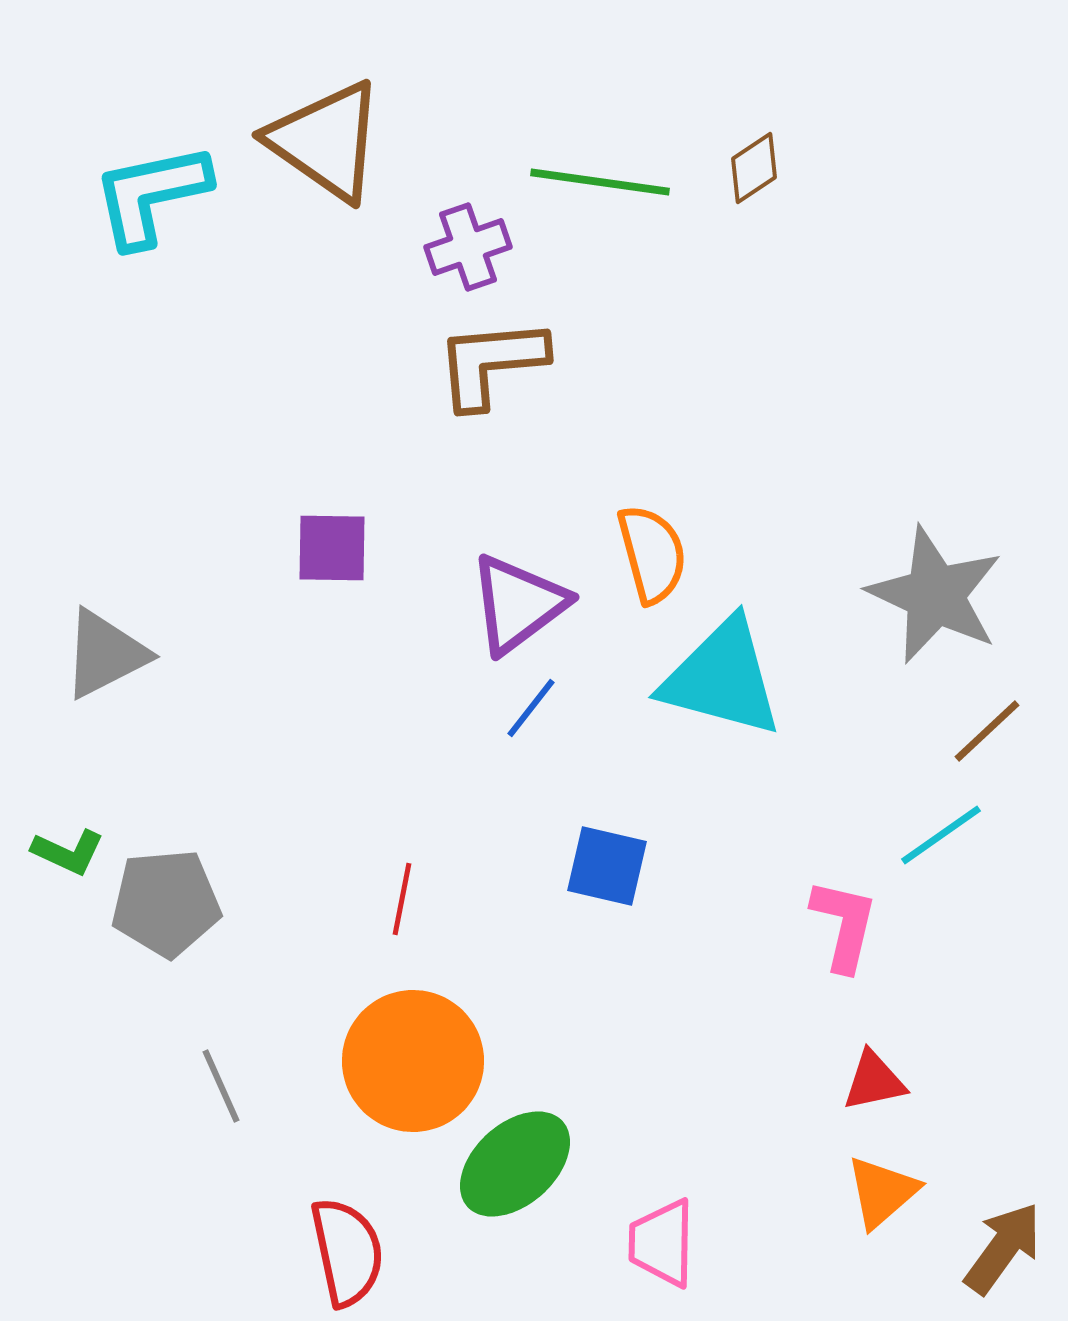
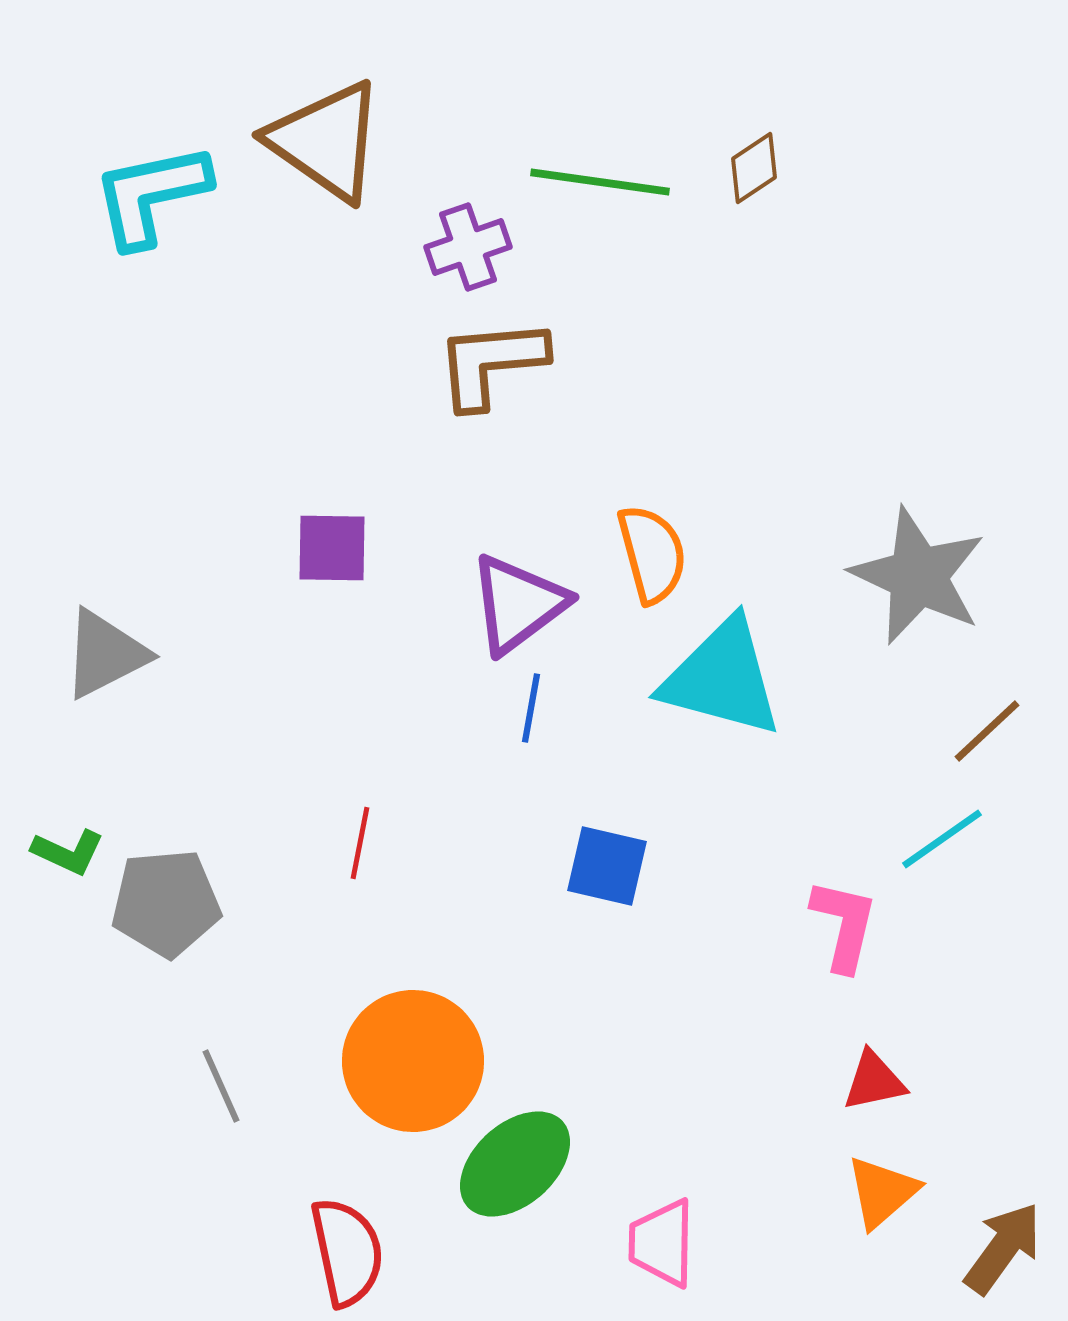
gray star: moved 17 px left, 19 px up
blue line: rotated 28 degrees counterclockwise
cyan line: moved 1 px right, 4 px down
red line: moved 42 px left, 56 px up
